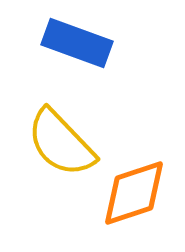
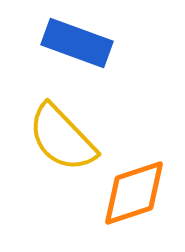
yellow semicircle: moved 1 px right, 5 px up
